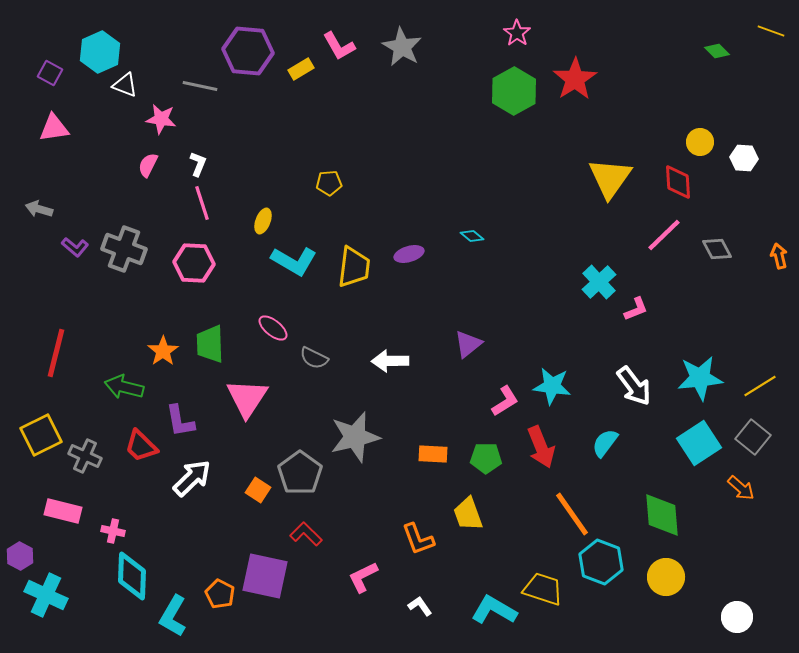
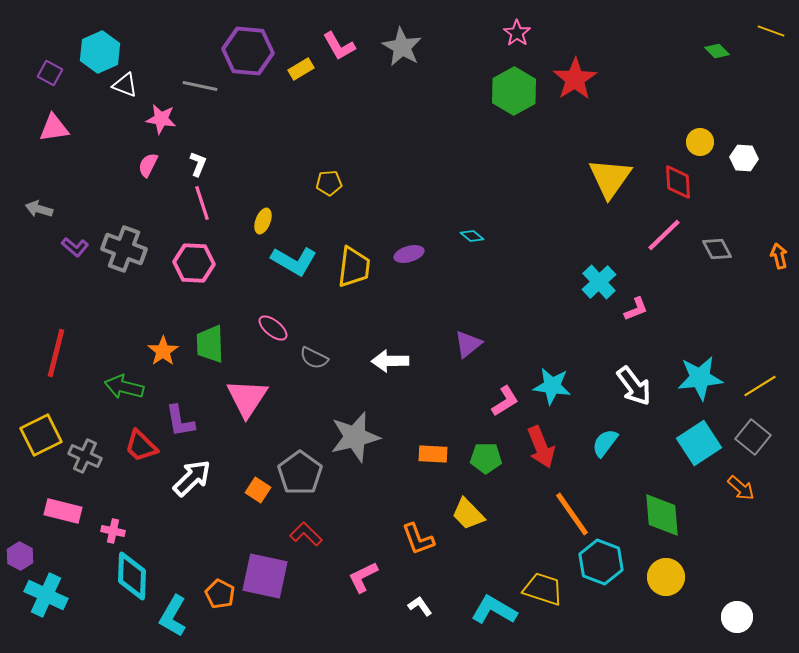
yellow trapezoid at (468, 514): rotated 24 degrees counterclockwise
